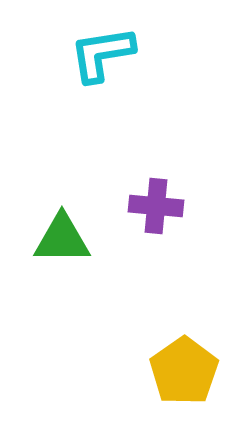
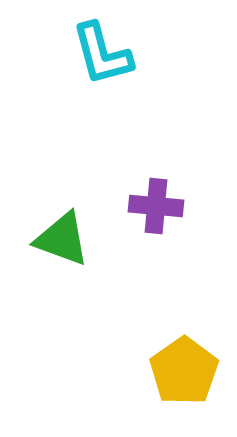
cyan L-shape: rotated 96 degrees counterclockwise
green triangle: rotated 20 degrees clockwise
